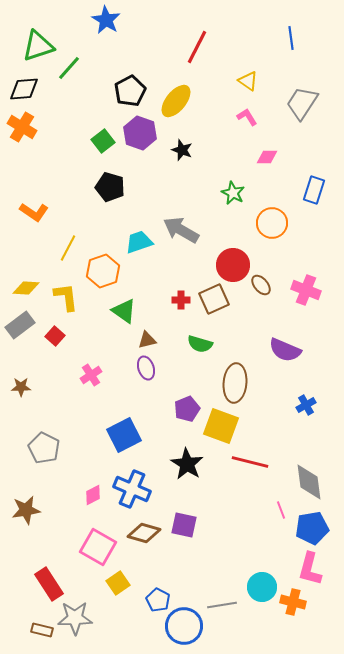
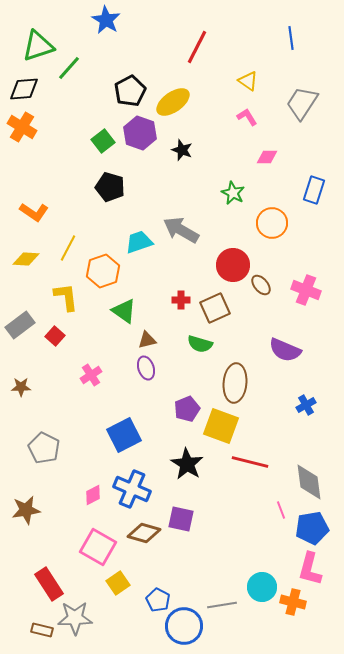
yellow ellipse at (176, 101): moved 3 px left, 1 px down; rotated 16 degrees clockwise
yellow diamond at (26, 288): moved 29 px up
brown square at (214, 299): moved 1 px right, 9 px down
purple square at (184, 525): moved 3 px left, 6 px up
